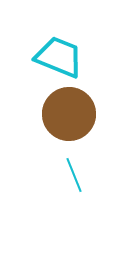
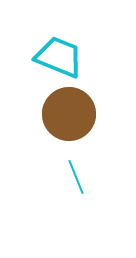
cyan line: moved 2 px right, 2 px down
